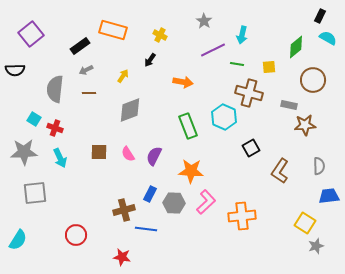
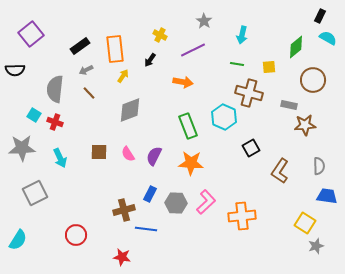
orange rectangle at (113, 30): moved 2 px right, 19 px down; rotated 68 degrees clockwise
purple line at (213, 50): moved 20 px left
brown line at (89, 93): rotated 48 degrees clockwise
cyan square at (34, 119): moved 4 px up
red cross at (55, 128): moved 6 px up
gray star at (24, 152): moved 2 px left, 4 px up
orange star at (191, 171): moved 8 px up
gray square at (35, 193): rotated 20 degrees counterclockwise
blue trapezoid at (329, 196): moved 2 px left; rotated 15 degrees clockwise
gray hexagon at (174, 203): moved 2 px right
